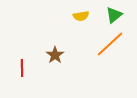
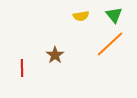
green triangle: rotated 30 degrees counterclockwise
